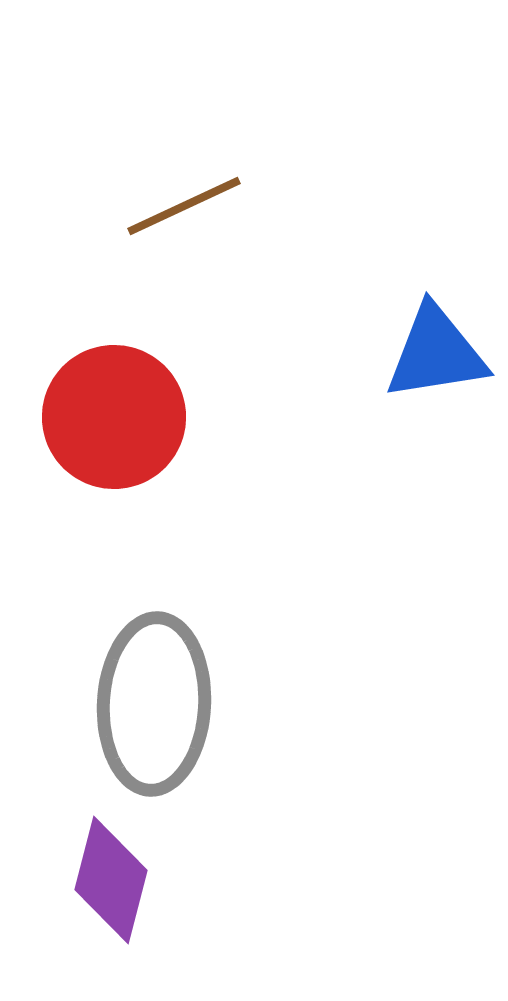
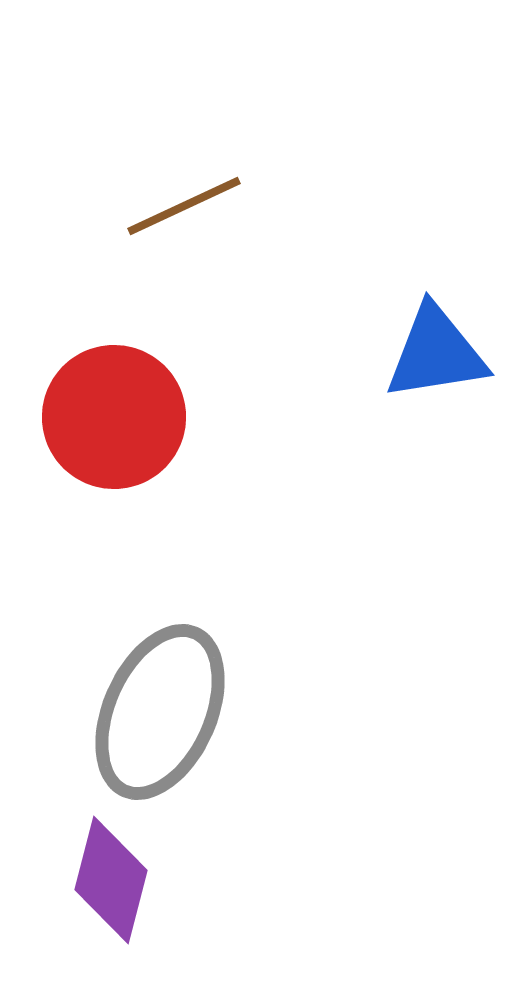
gray ellipse: moved 6 px right, 8 px down; rotated 21 degrees clockwise
